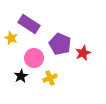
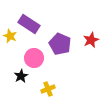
yellow star: moved 1 px left, 2 px up
red star: moved 8 px right, 13 px up
yellow cross: moved 2 px left, 11 px down
